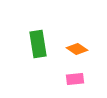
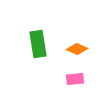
orange diamond: rotated 10 degrees counterclockwise
